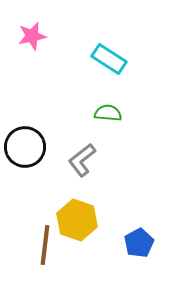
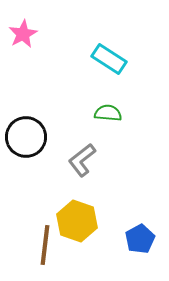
pink star: moved 9 px left, 2 px up; rotated 16 degrees counterclockwise
black circle: moved 1 px right, 10 px up
yellow hexagon: moved 1 px down
blue pentagon: moved 1 px right, 4 px up
